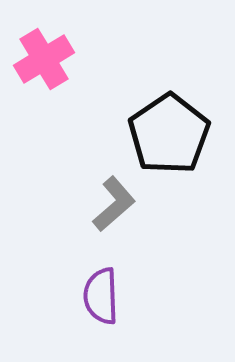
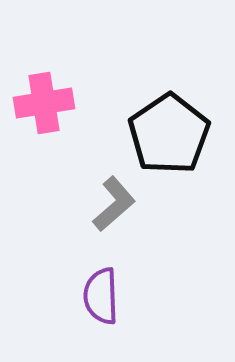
pink cross: moved 44 px down; rotated 22 degrees clockwise
